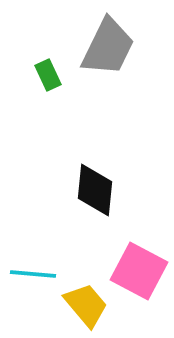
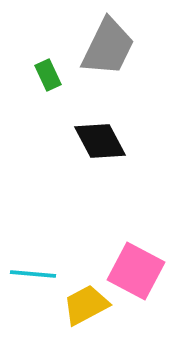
black diamond: moved 5 px right, 49 px up; rotated 34 degrees counterclockwise
pink square: moved 3 px left
yellow trapezoid: rotated 78 degrees counterclockwise
